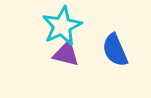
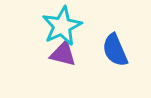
purple triangle: moved 3 px left
